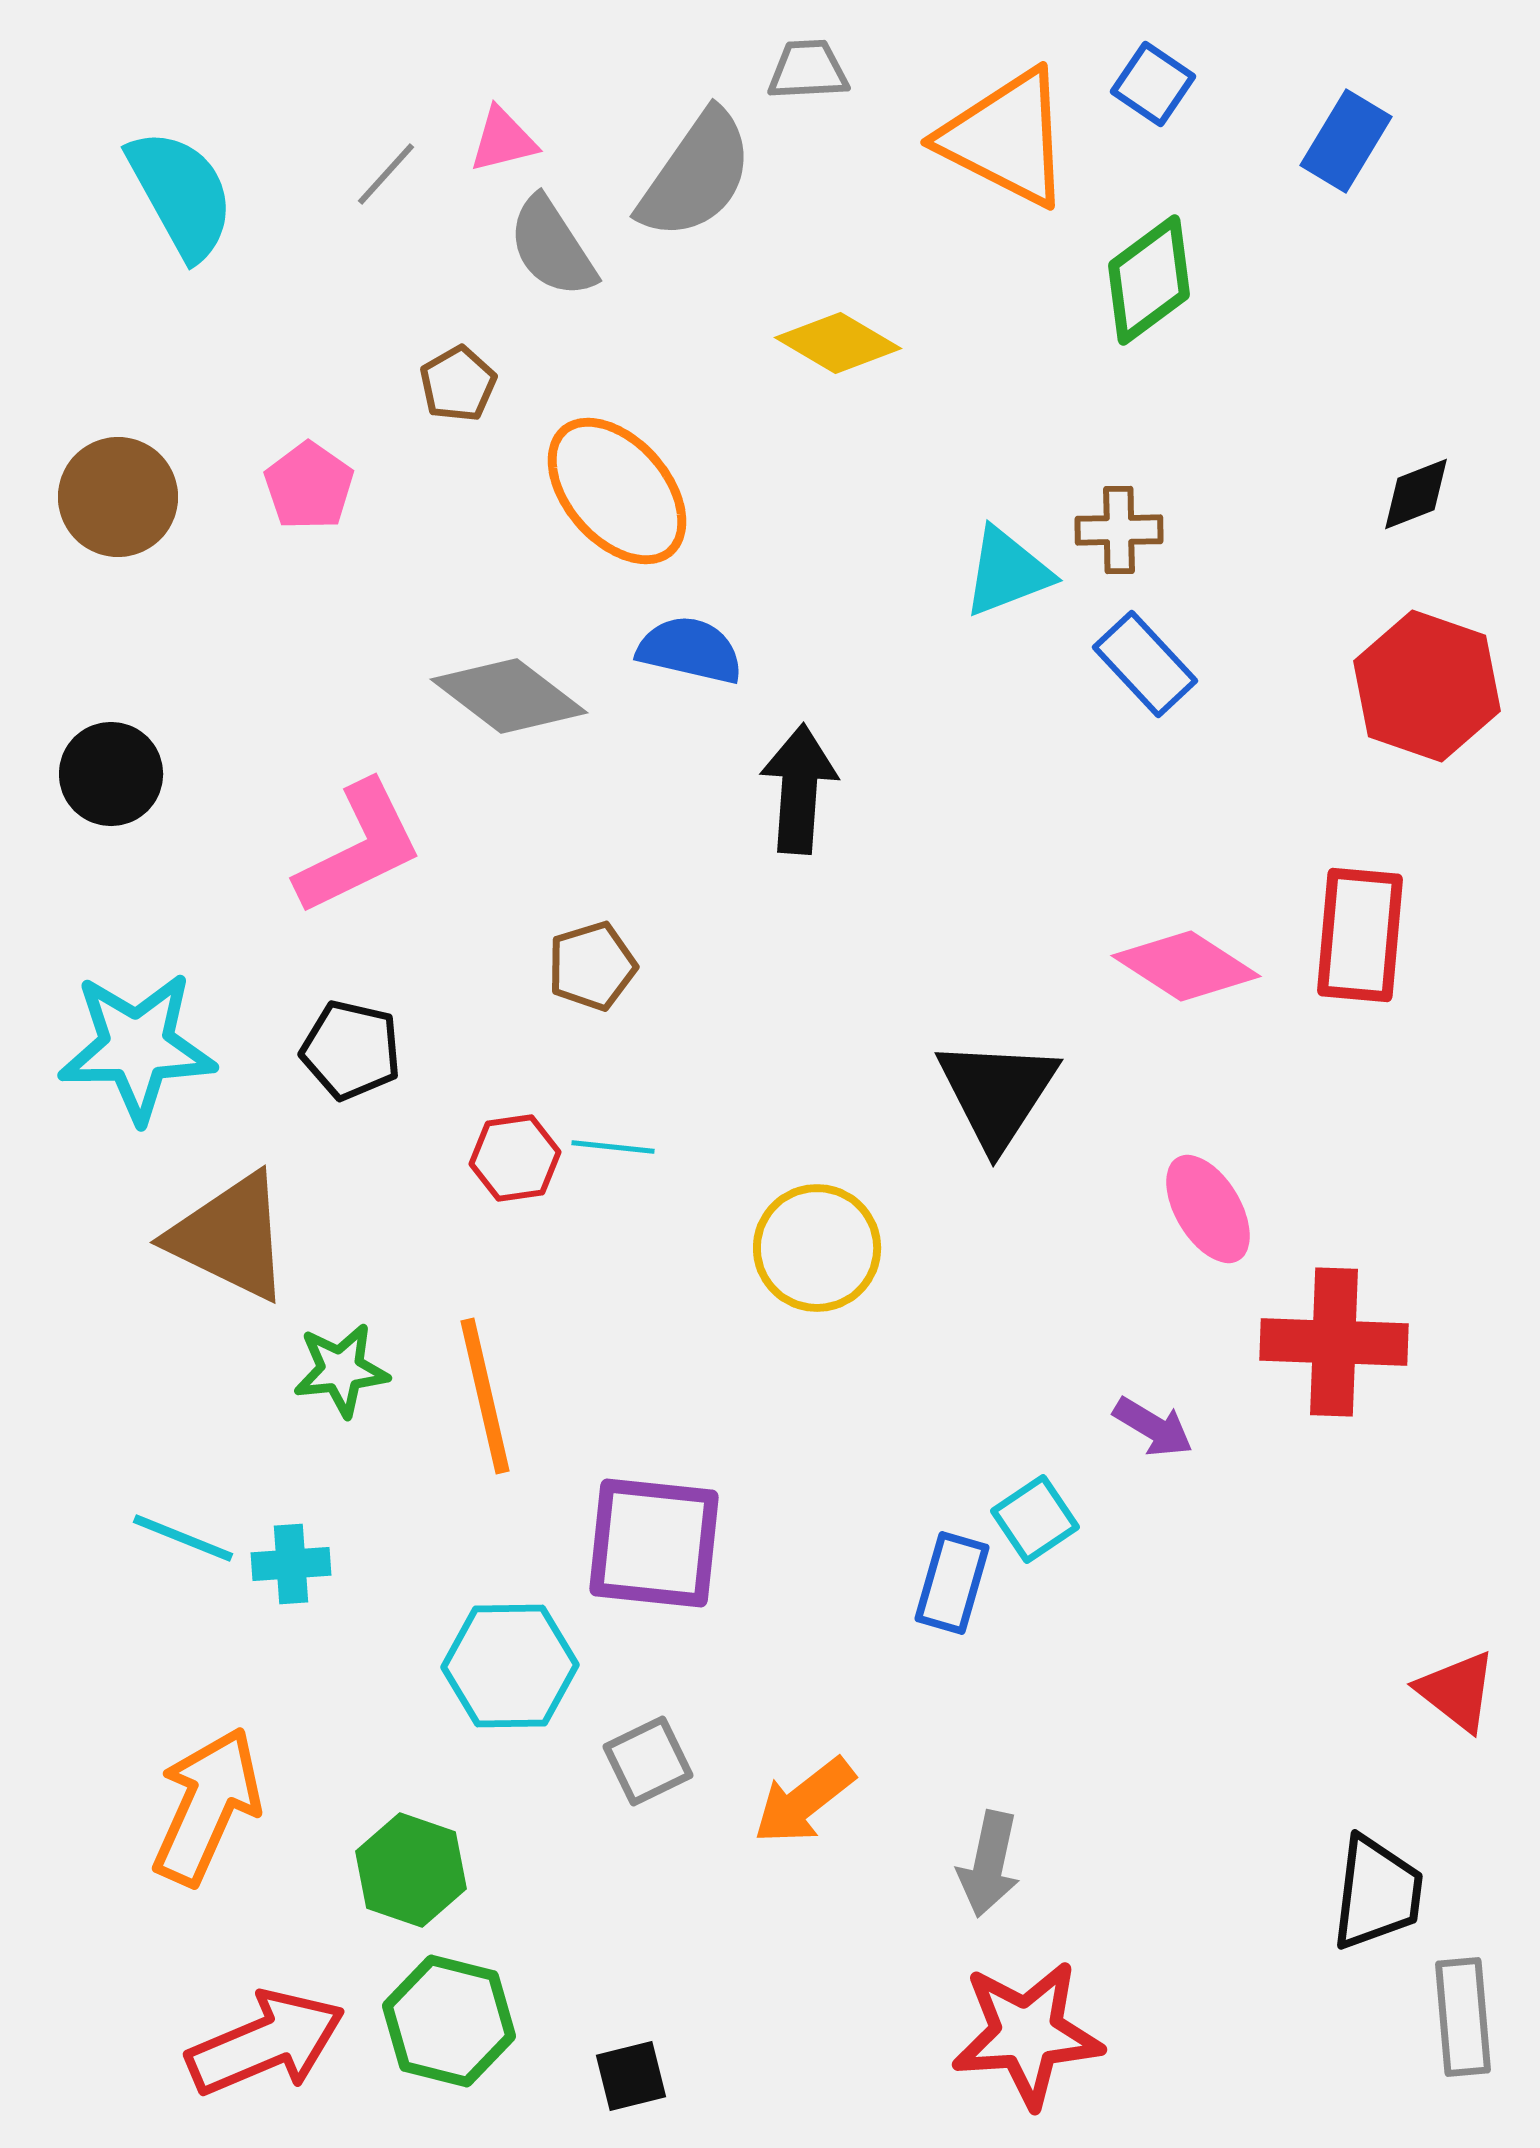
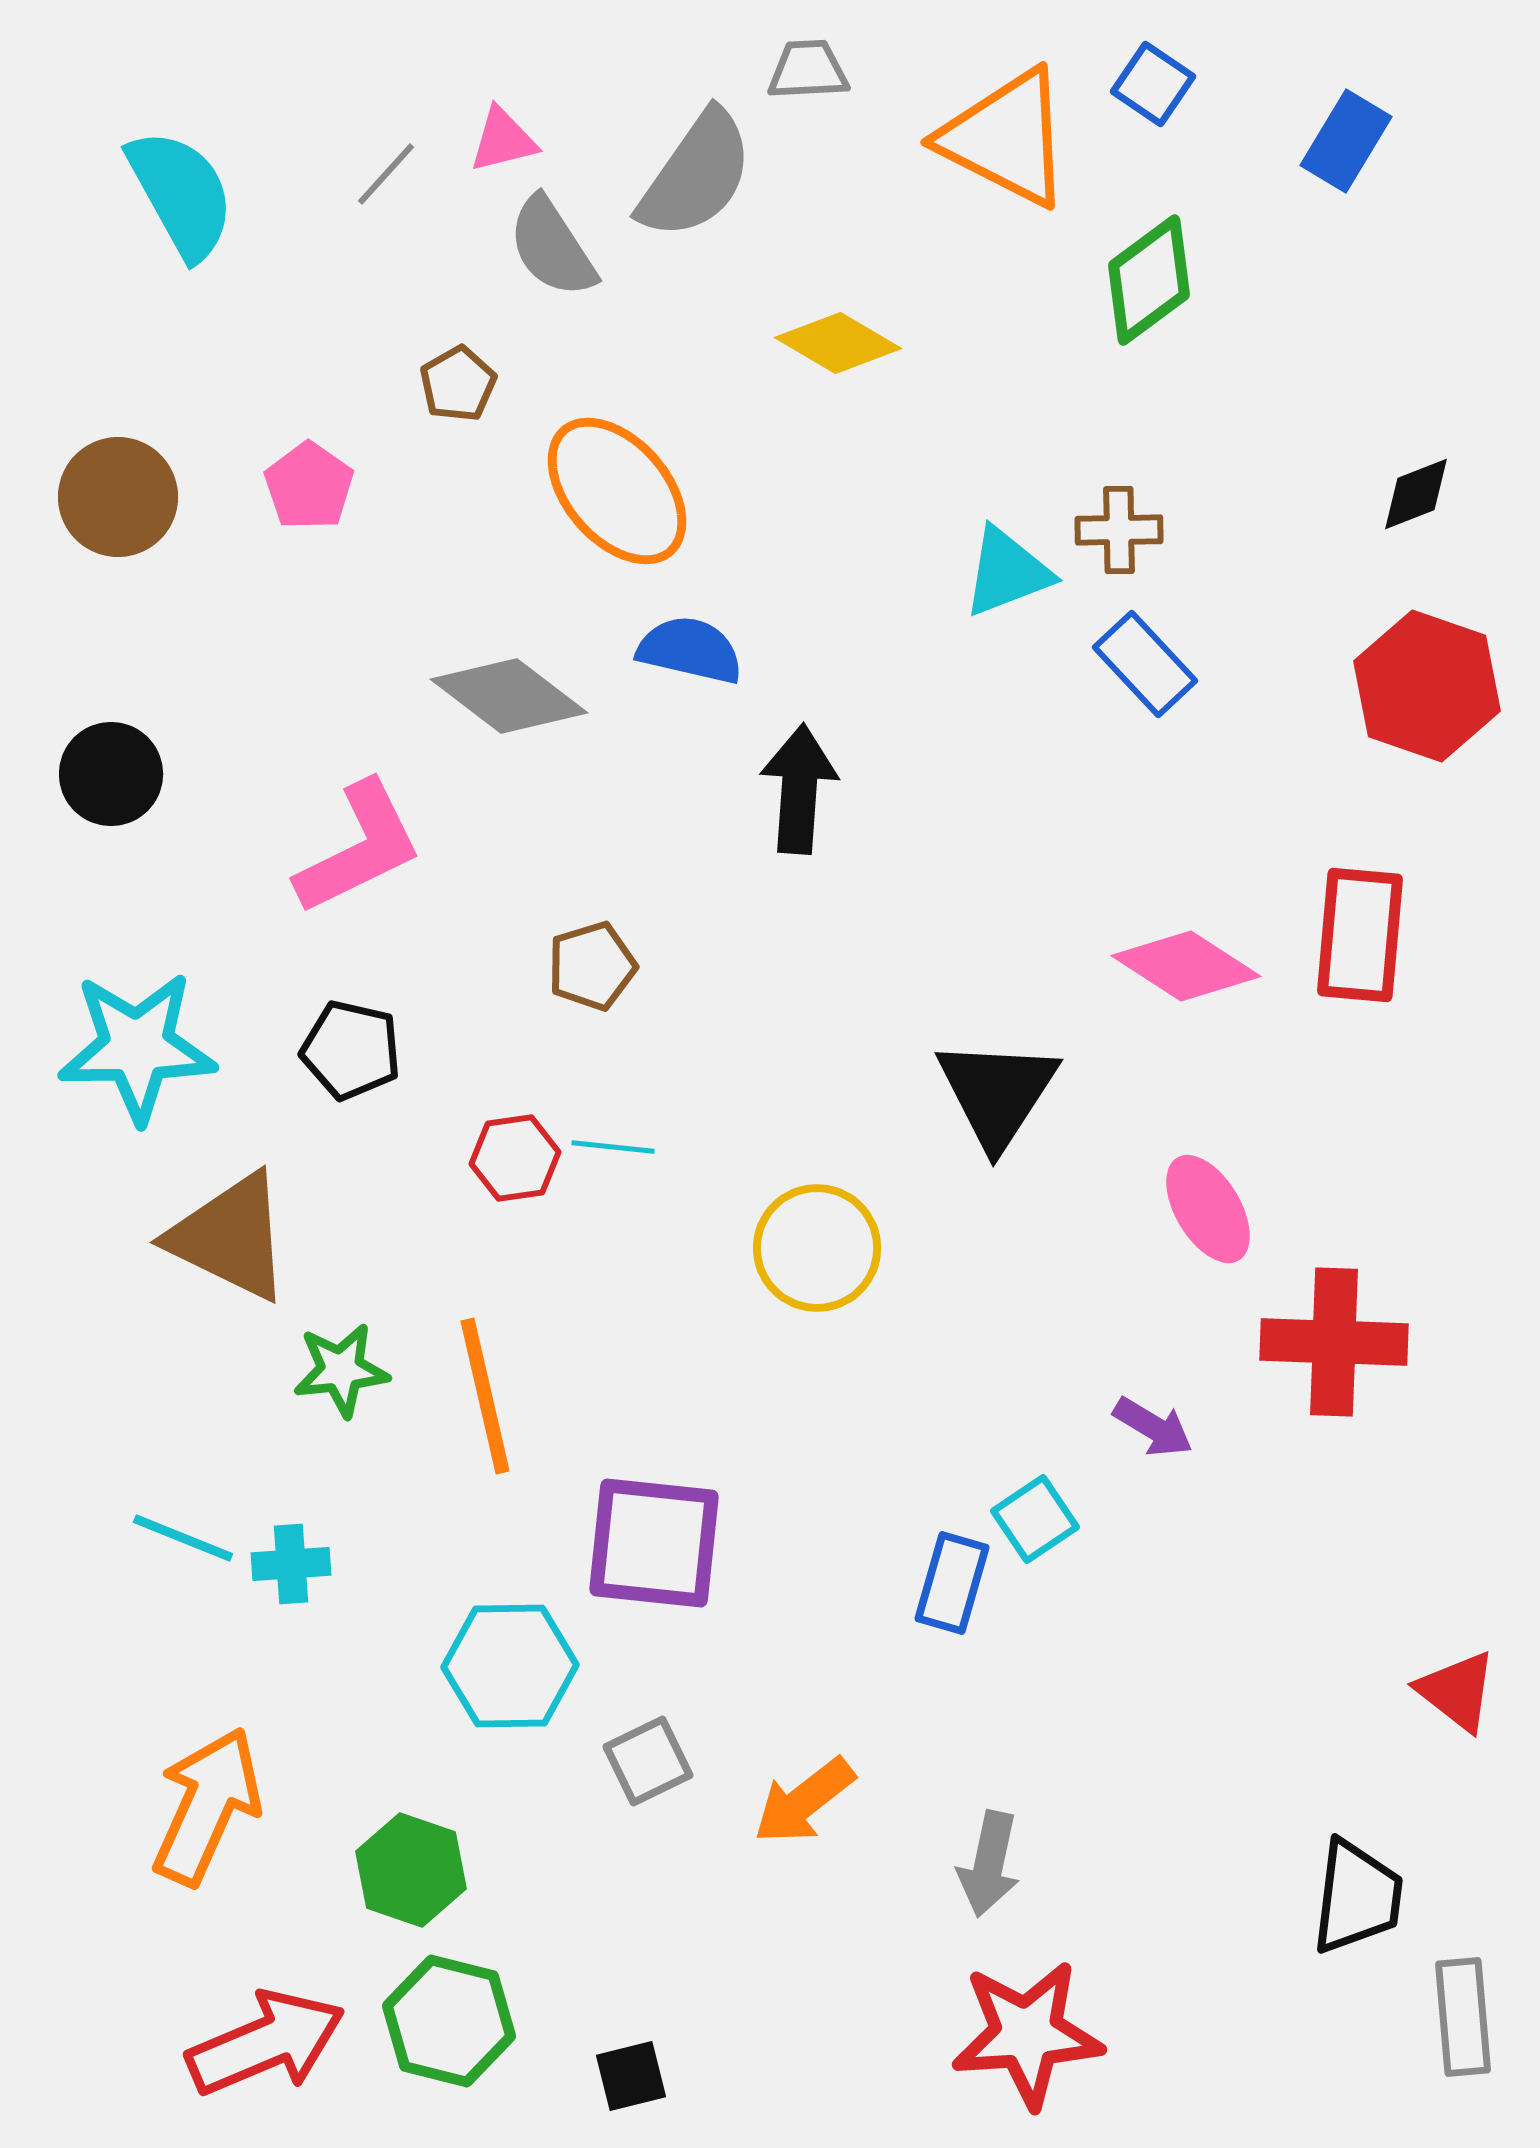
black trapezoid at (1377, 1893): moved 20 px left, 4 px down
